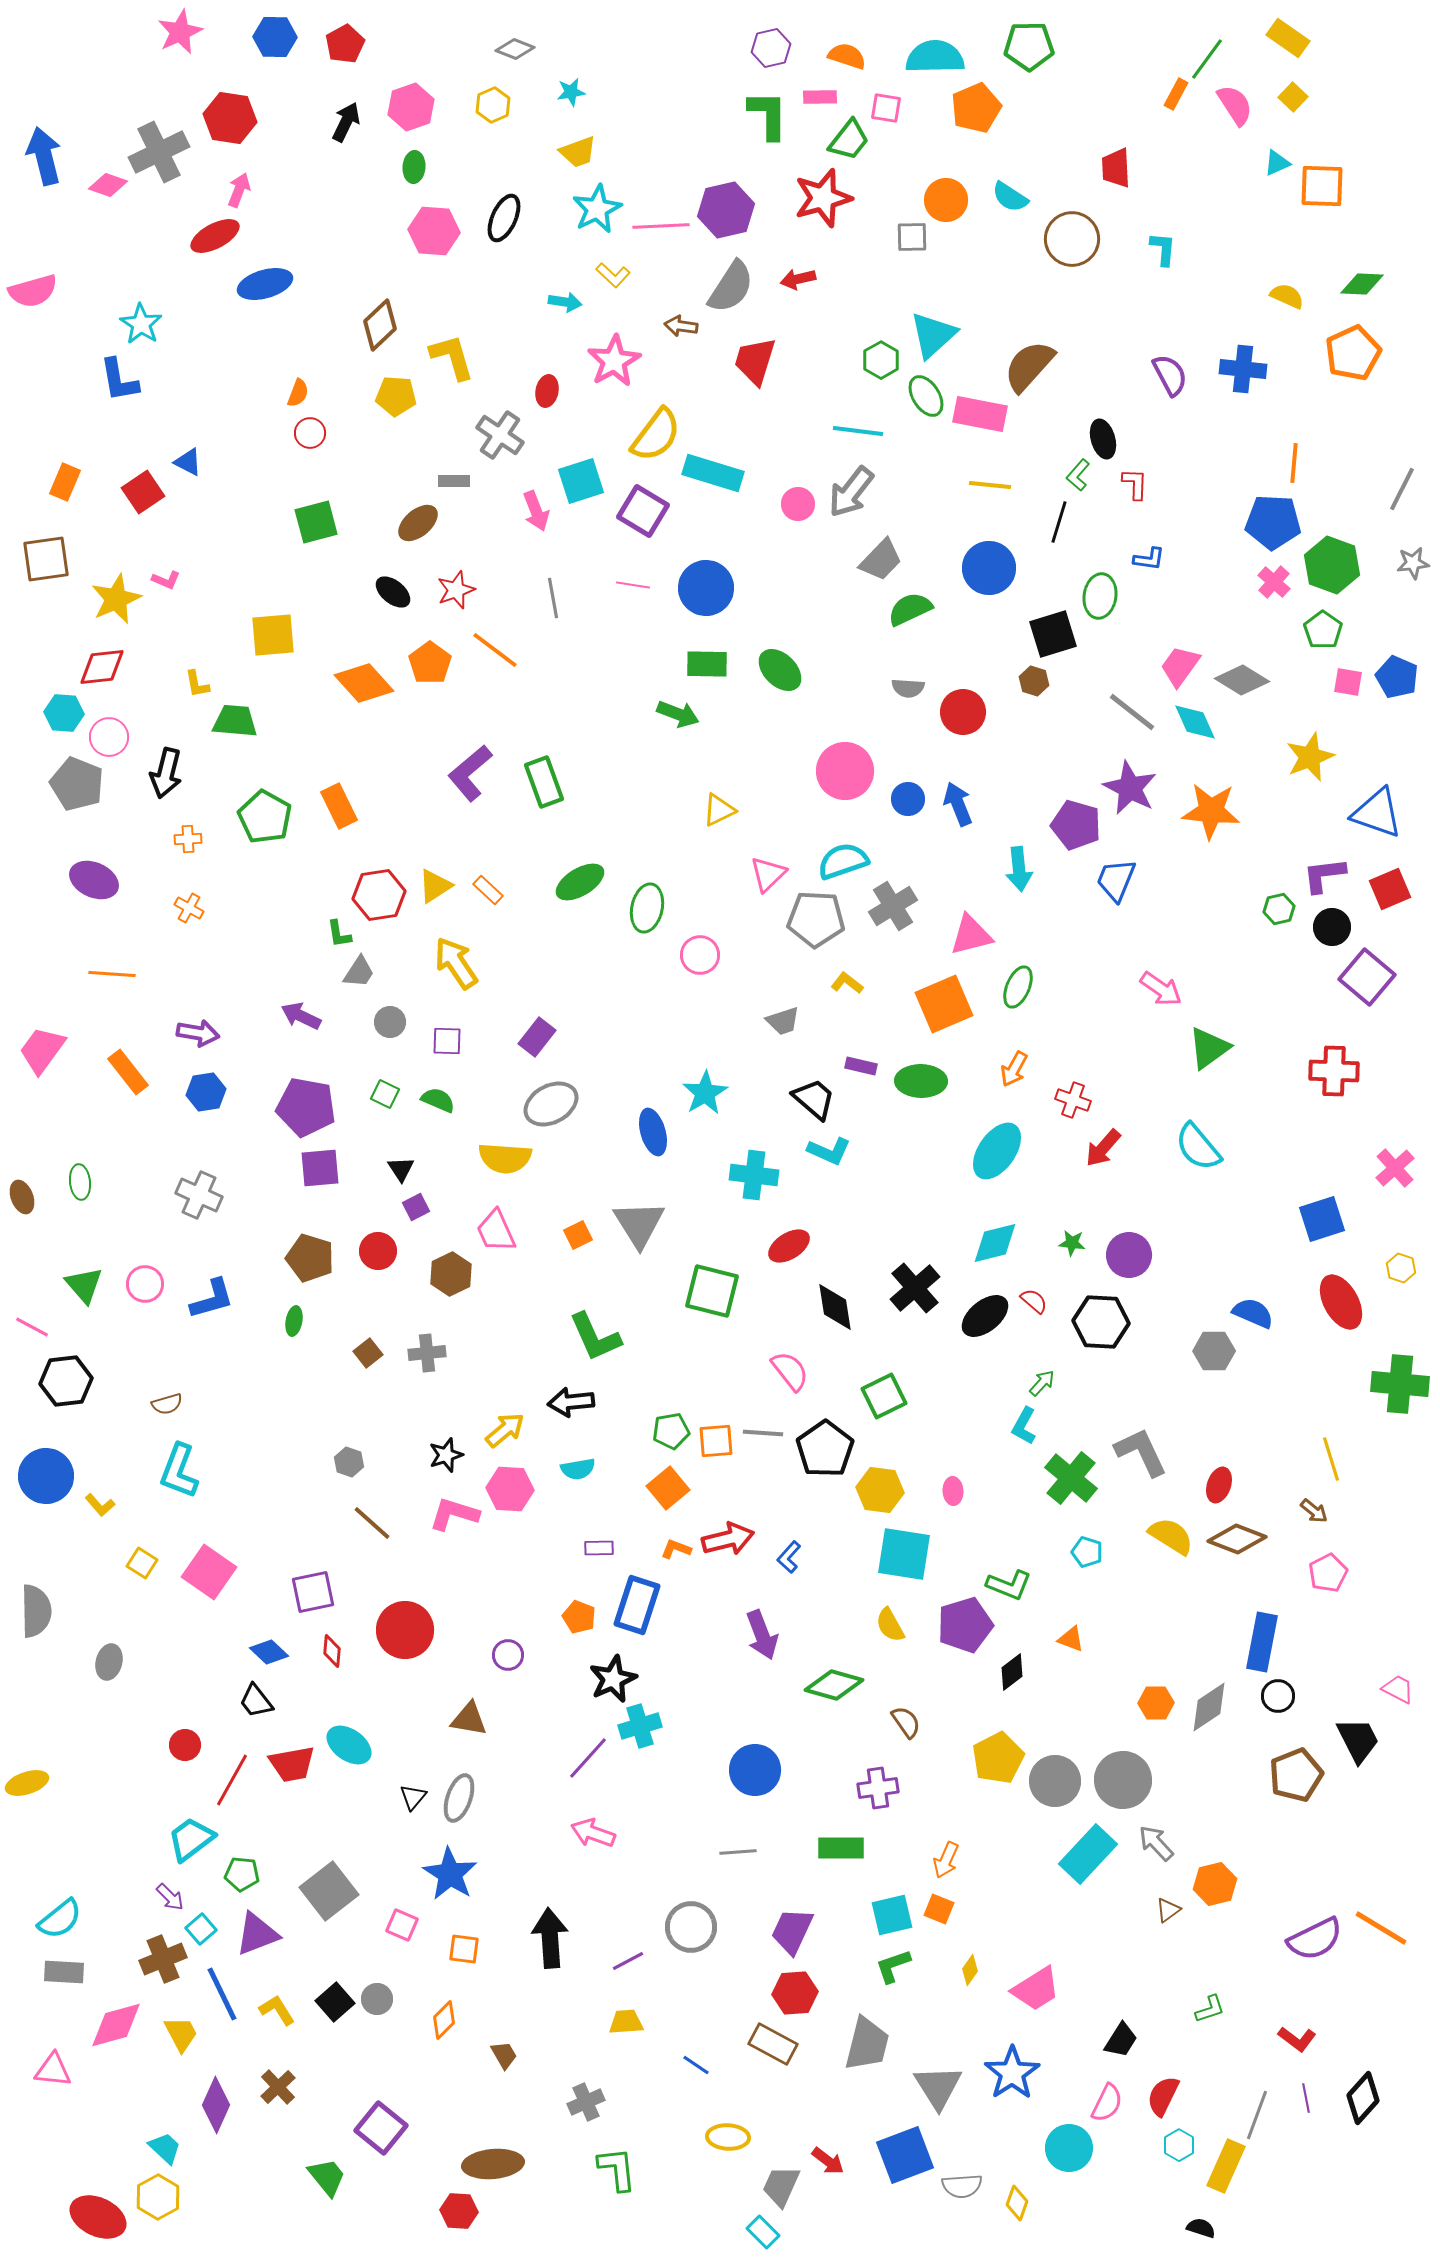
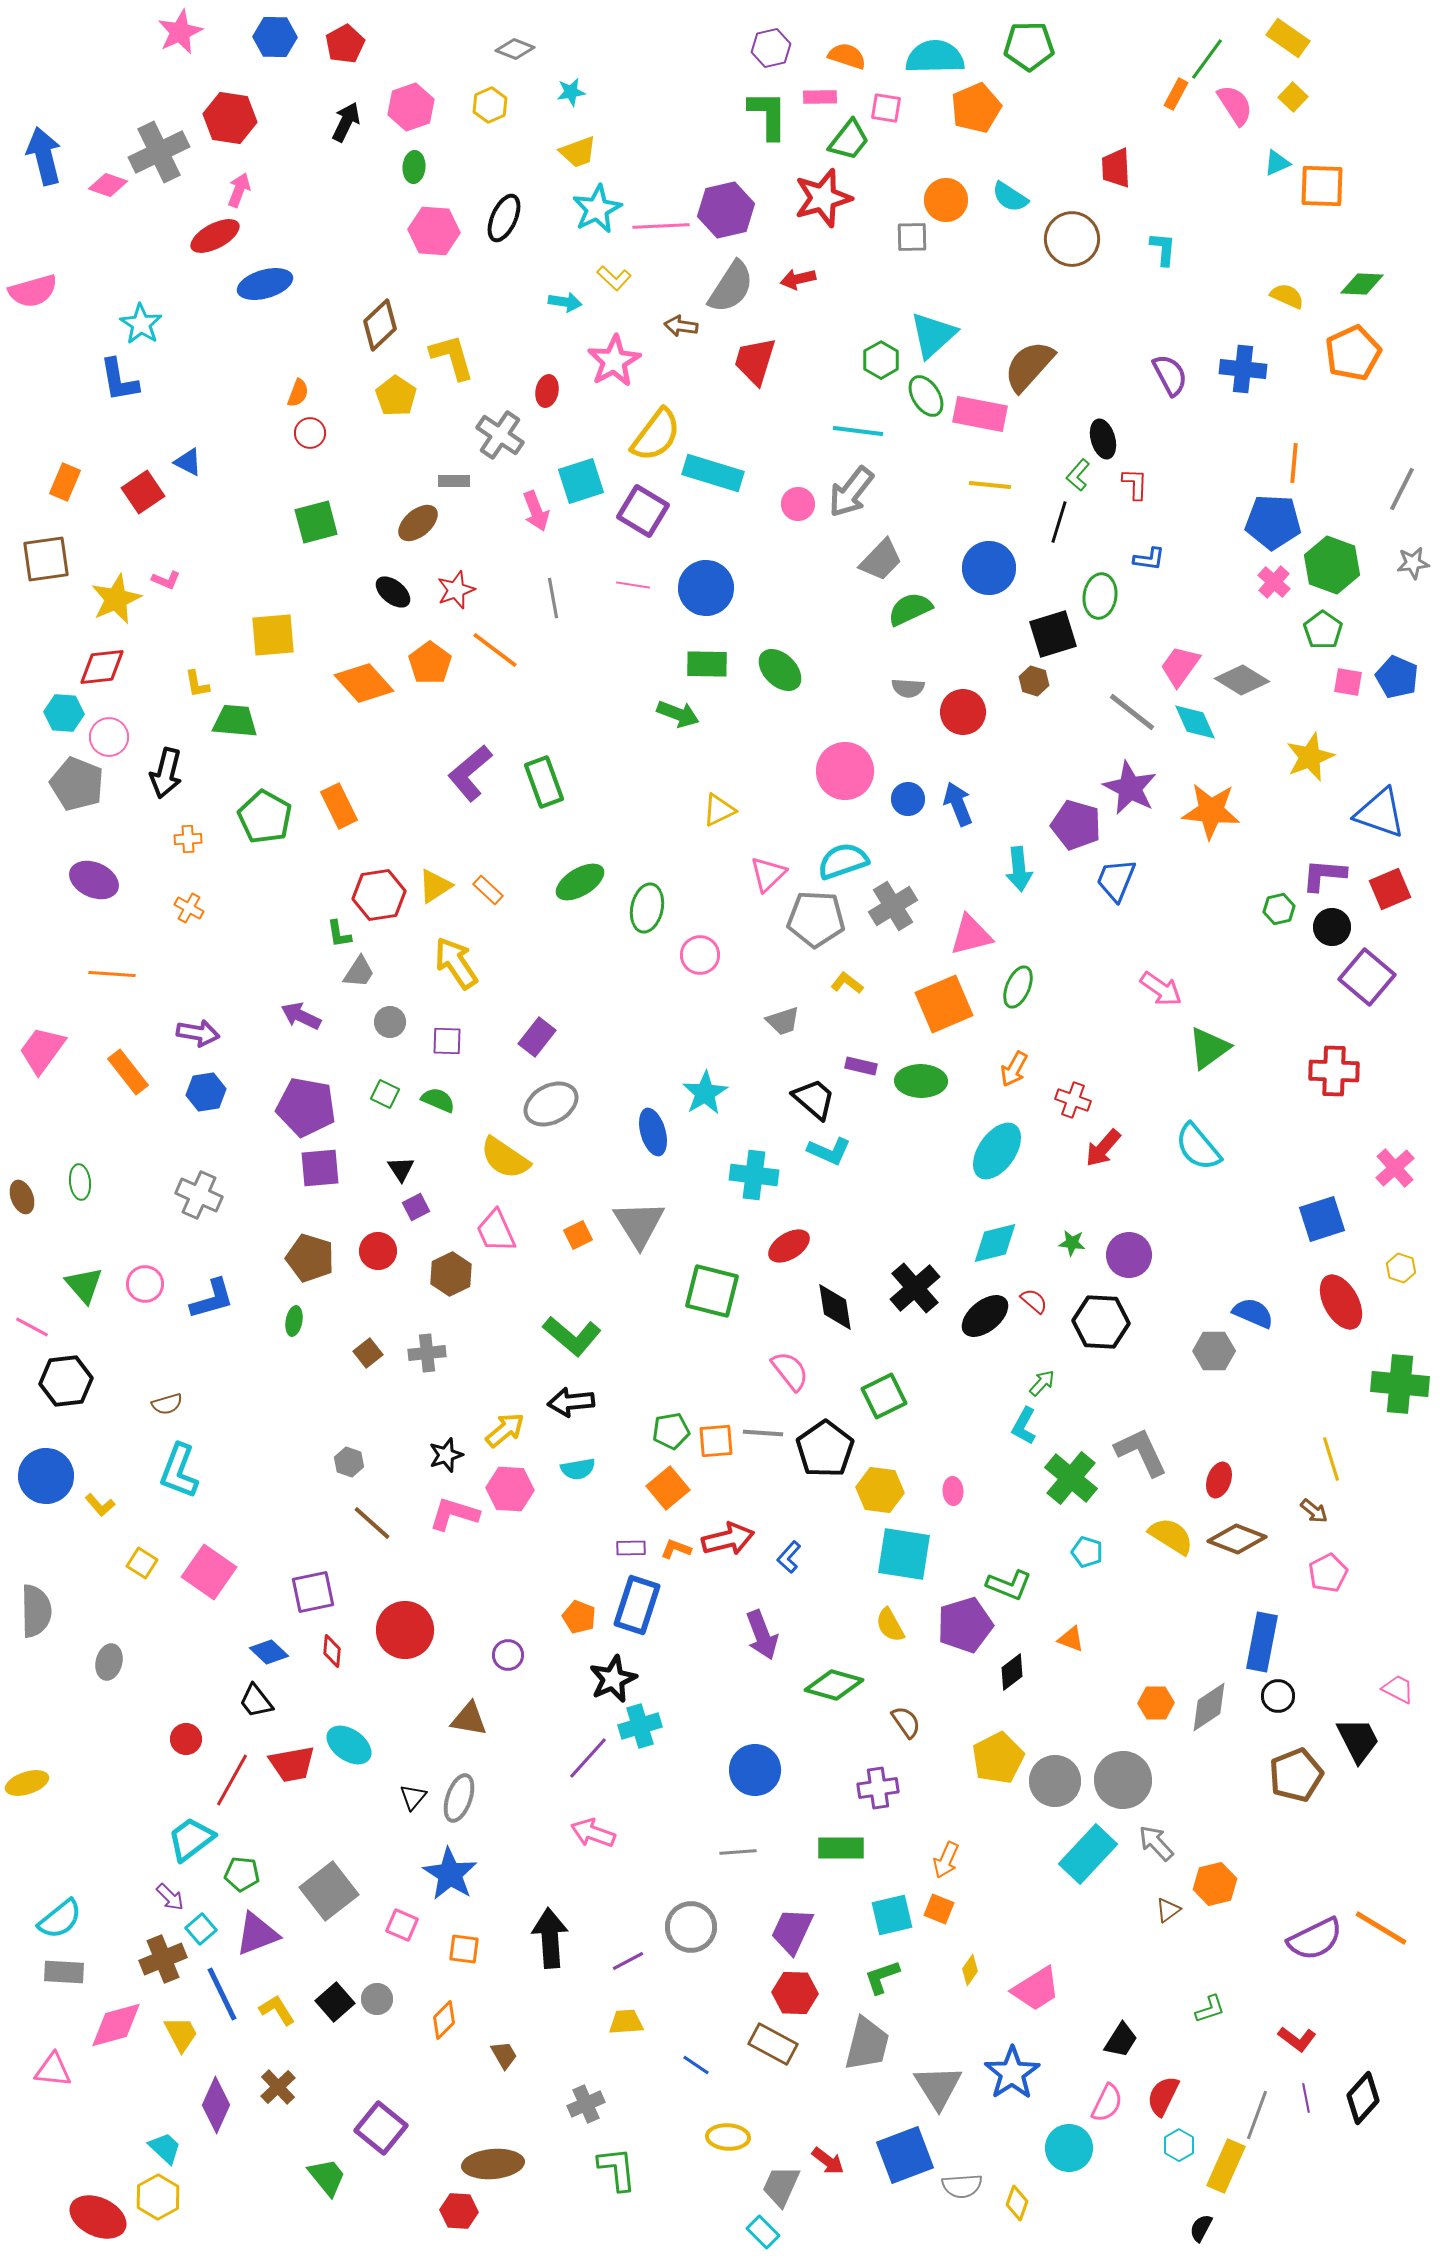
yellow hexagon at (493, 105): moved 3 px left
yellow L-shape at (613, 275): moved 1 px right, 3 px down
yellow pentagon at (396, 396): rotated 30 degrees clockwise
blue triangle at (1377, 813): moved 3 px right
purple L-shape at (1324, 875): rotated 12 degrees clockwise
yellow semicircle at (505, 1158): rotated 30 degrees clockwise
green L-shape at (595, 1337): moved 23 px left, 1 px up; rotated 26 degrees counterclockwise
red ellipse at (1219, 1485): moved 5 px up
purple rectangle at (599, 1548): moved 32 px right
red circle at (185, 1745): moved 1 px right, 6 px up
green L-shape at (893, 1966): moved 11 px left, 11 px down
red hexagon at (795, 1993): rotated 6 degrees clockwise
gray cross at (586, 2102): moved 2 px down
black semicircle at (1201, 2228): rotated 80 degrees counterclockwise
